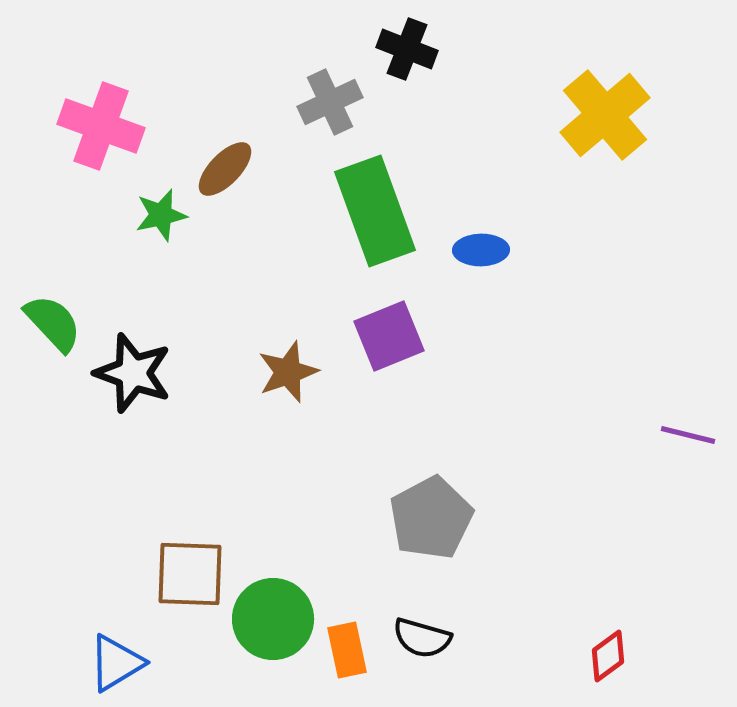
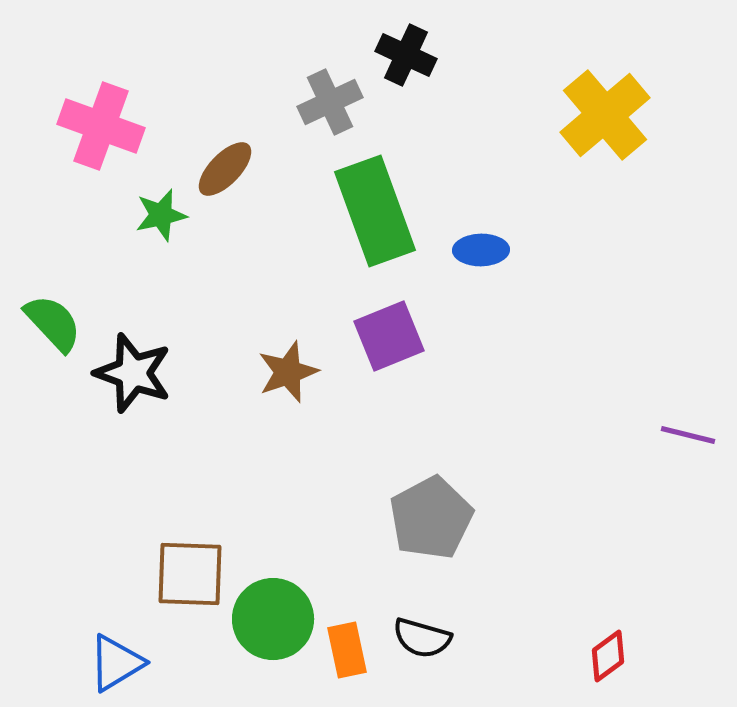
black cross: moved 1 px left, 6 px down; rotated 4 degrees clockwise
